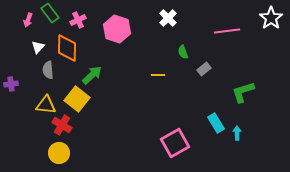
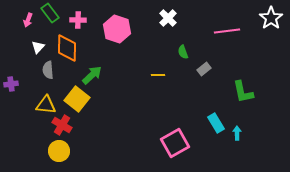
pink cross: rotated 28 degrees clockwise
green L-shape: rotated 85 degrees counterclockwise
yellow circle: moved 2 px up
